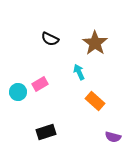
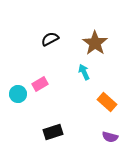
black semicircle: rotated 126 degrees clockwise
cyan arrow: moved 5 px right
cyan circle: moved 2 px down
orange rectangle: moved 12 px right, 1 px down
black rectangle: moved 7 px right
purple semicircle: moved 3 px left
